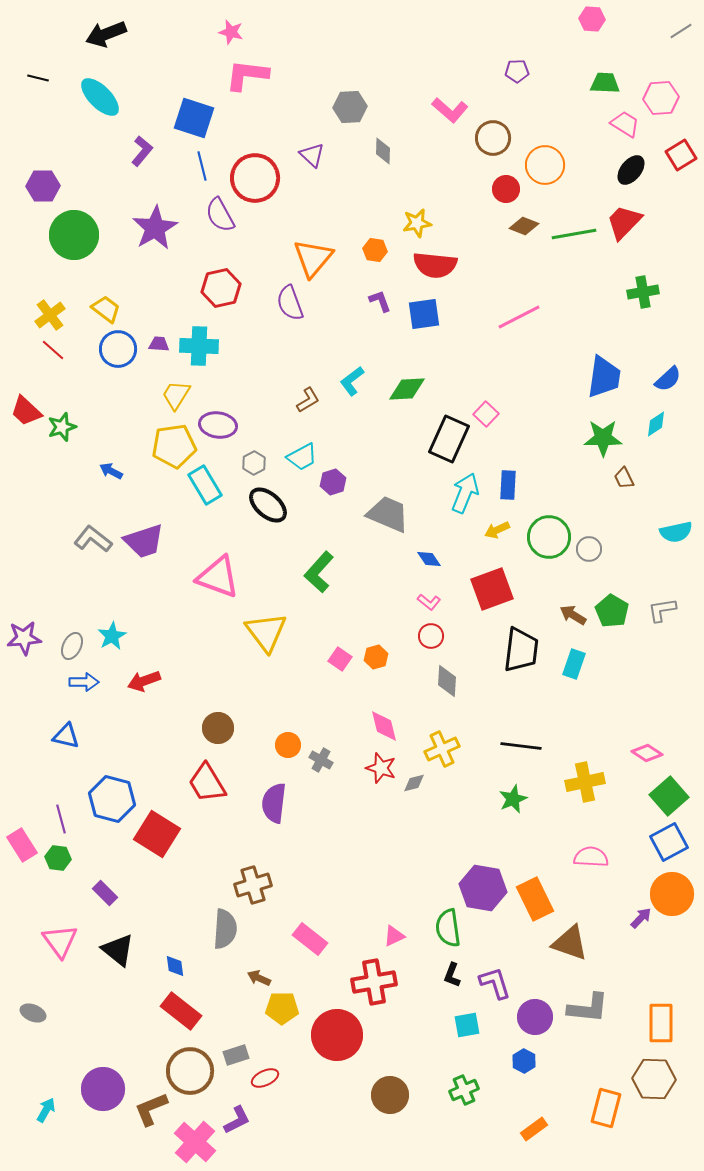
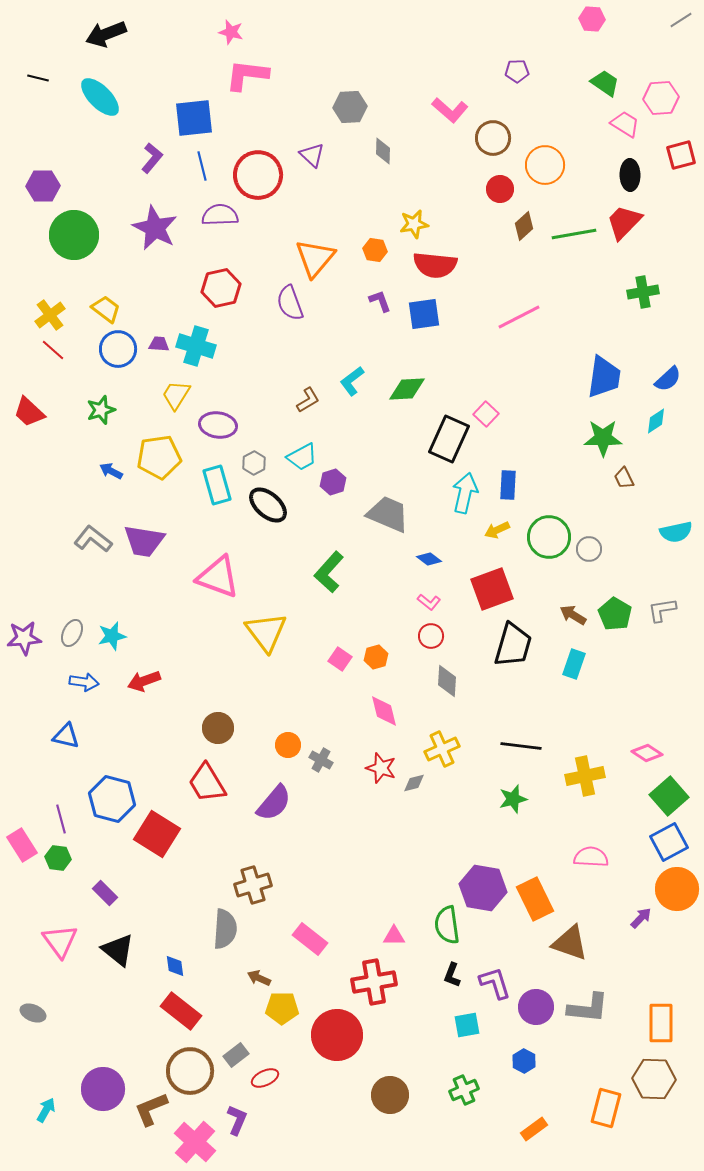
gray line at (681, 31): moved 11 px up
green trapezoid at (605, 83): rotated 32 degrees clockwise
blue square at (194, 118): rotated 24 degrees counterclockwise
purple L-shape at (142, 151): moved 10 px right, 7 px down
red square at (681, 155): rotated 16 degrees clockwise
black ellipse at (631, 170): moved 1 px left, 5 px down; rotated 40 degrees counterclockwise
red circle at (255, 178): moved 3 px right, 3 px up
red circle at (506, 189): moved 6 px left
purple semicircle at (220, 215): rotated 117 degrees clockwise
yellow star at (417, 223): moved 3 px left, 1 px down
brown diamond at (524, 226): rotated 64 degrees counterclockwise
purple star at (155, 228): rotated 15 degrees counterclockwise
orange triangle at (313, 258): moved 2 px right
cyan cross at (199, 346): moved 3 px left; rotated 15 degrees clockwise
red trapezoid at (26, 411): moved 3 px right, 1 px down
cyan diamond at (656, 424): moved 3 px up
green star at (62, 427): moved 39 px right, 17 px up
yellow pentagon at (174, 446): moved 15 px left, 11 px down
cyan rectangle at (205, 485): moved 12 px right; rotated 15 degrees clockwise
cyan arrow at (465, 493): rotated 9 degrees counterclockwise
purple trapezoid at (144, 541): rotated 27 degrees clockwise
blue diamond at (429, 559): rotated 20 degrees counterclockwise
green L-shape at (319, 572): moved 10 px right
green pentagon at (612, 611): moved 3 px right, 3 px down
cyan star at (112, 636): rotated 16 degrees clockwise
gray ellipse at (72, 646): moved 13 px up
black trapezoid at (521, 650): moved 8 px left, 5 px up; rotated 9 degrees clockwise
blue arrow at (84, 682): rotated 8 degrees clockwise
pink diamond at (384, 726): moved 15 px up
yellow cross at (585, 782): moved 6 px up
green star at (513, 799): rotated 8 degrees clockwise
purple semicircle at (274, 803): rotated 147 degrees counterclockwise
orange circle at (672, 894): moved 5 px right, 5 px up
green semicircle at (448, 928): moved 1 px left, 3 px up
pink triangle at (394, 936): rotated 25 degrees clockwise
purple circle at (535, 1017): moved 1 px right, 10 px up
gray rectangle at (236, 1055): rotated 20 degrees counterclockwise
purple L-shape at (237, 1120): rotated 40 degrees counterclockwise
